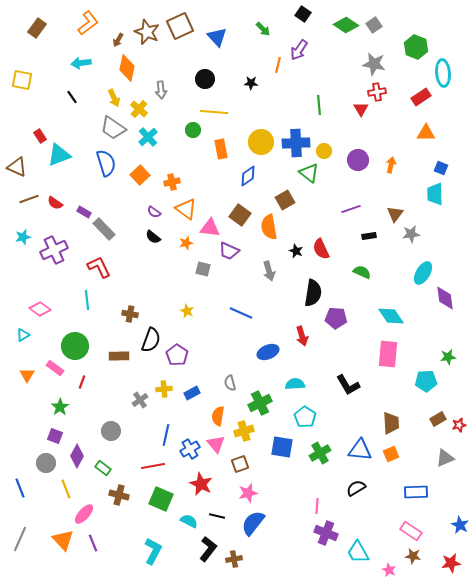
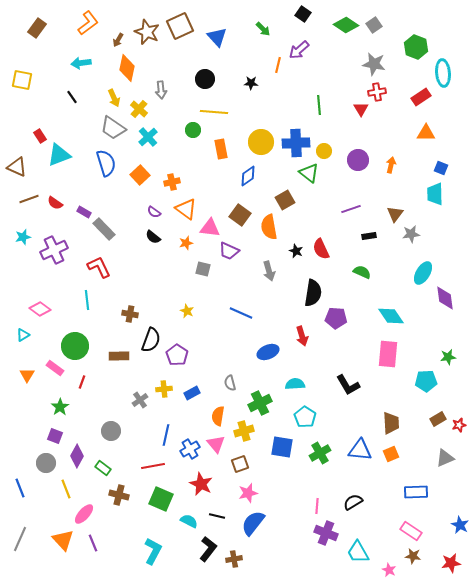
purple arrow at (299, 50): rotated 15 degrees clockwise
black semicircle at (356, 488): moved 3 px left, 14 px down
